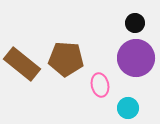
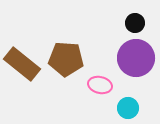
pink ellipse: rotated 65 degrees counterclockwise
